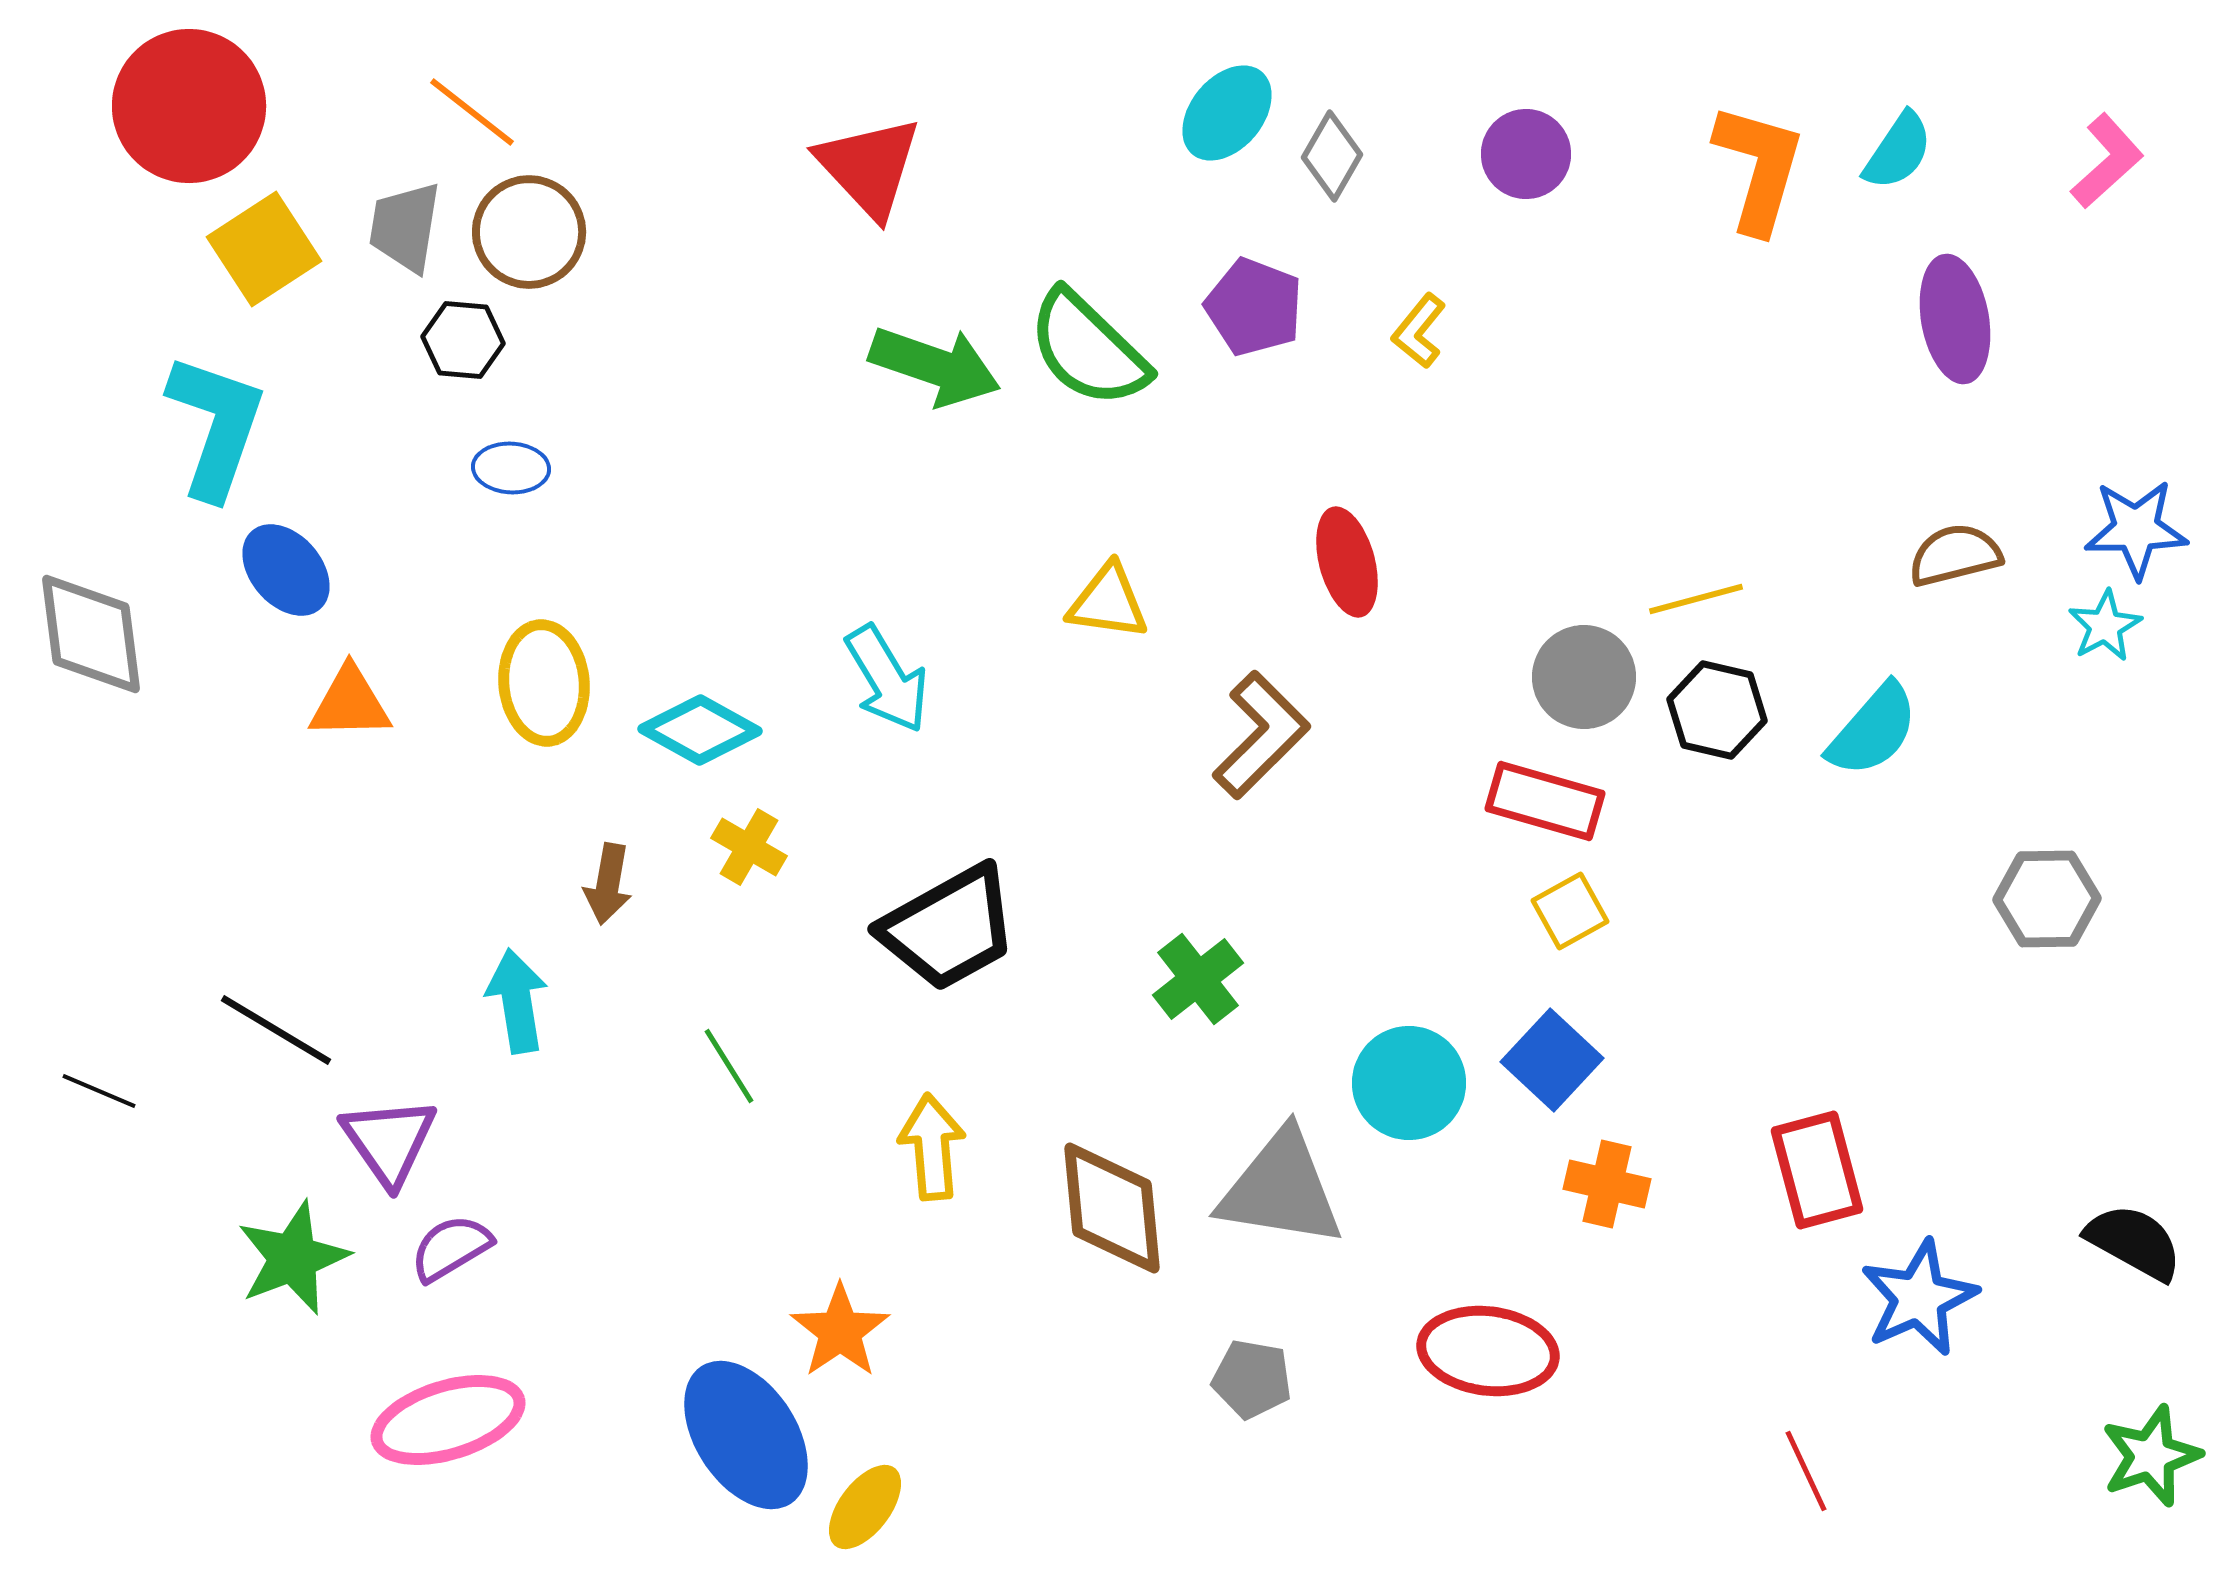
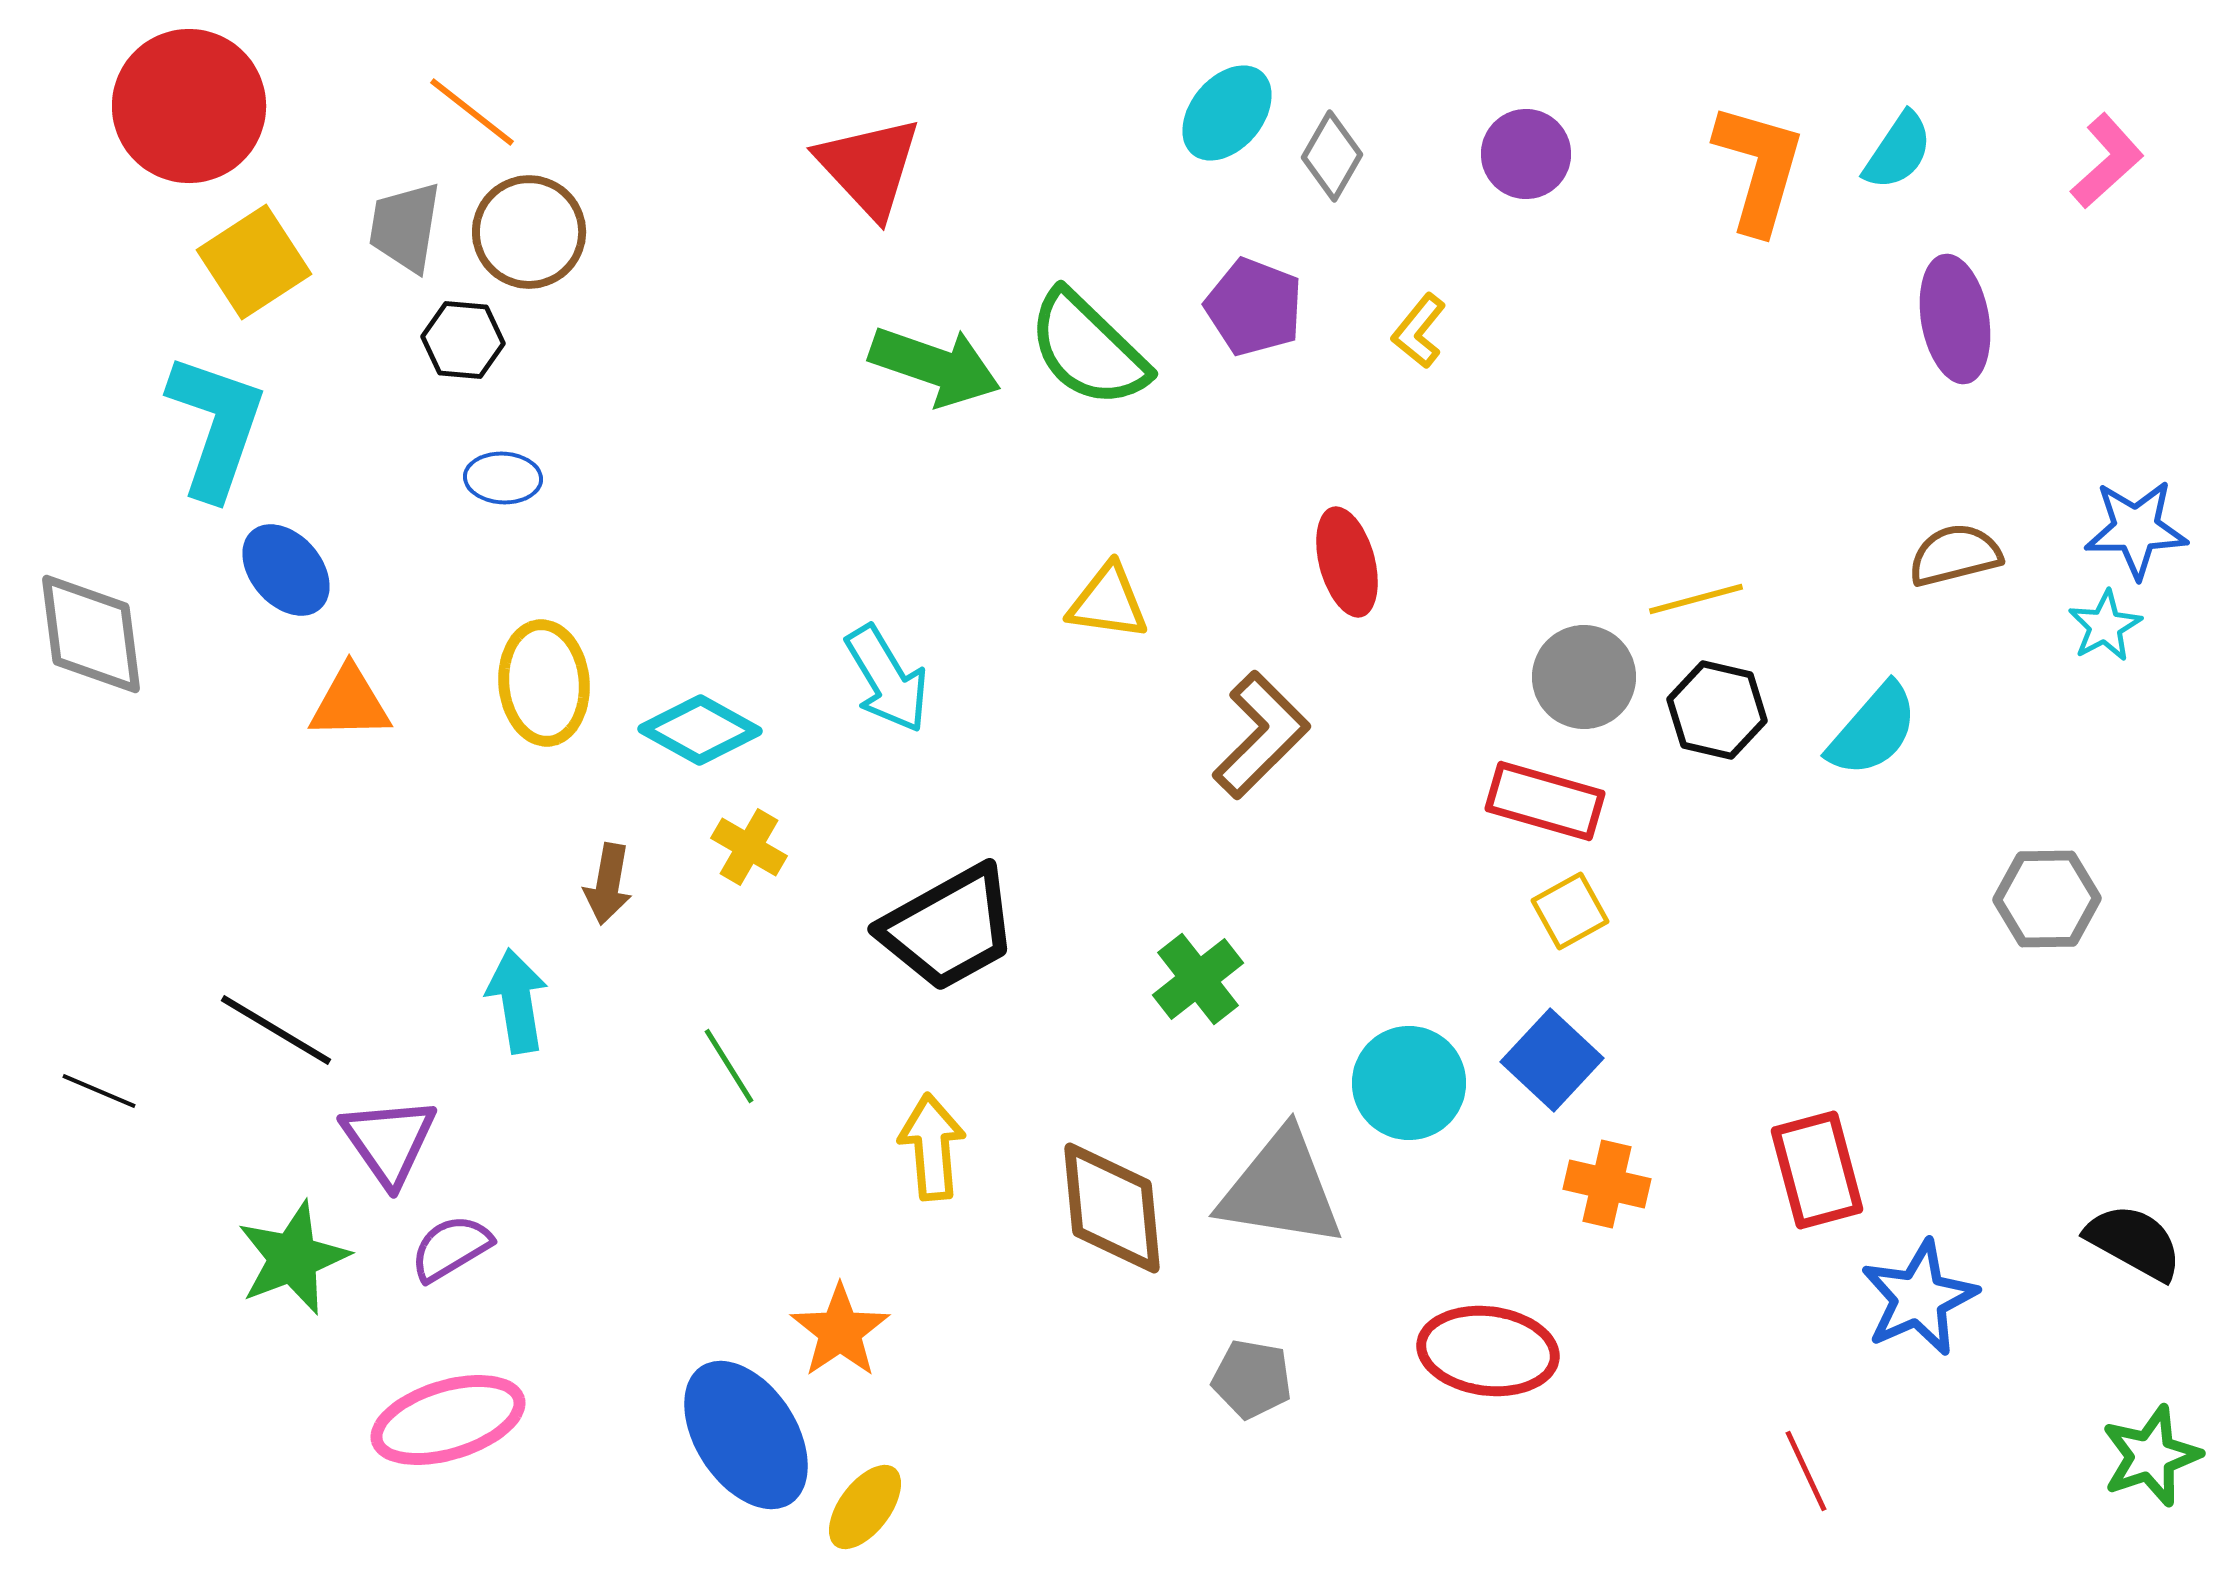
yellow square at (264, 249): moved 10 px left, 13 px down
blue ellipse at (511, 468): moved 8 px left, 10 px down
